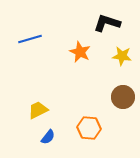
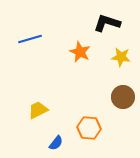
yellow star: moved 1 px left, 1 px down
blue semicircle: moved 8 px right, 6 px down
